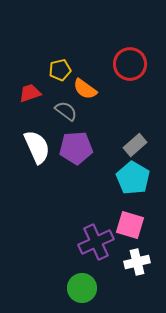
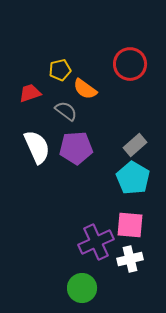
pink square: rotated 12 degrees counterclockwise
white cross: moved 7 px left, 3 px up
